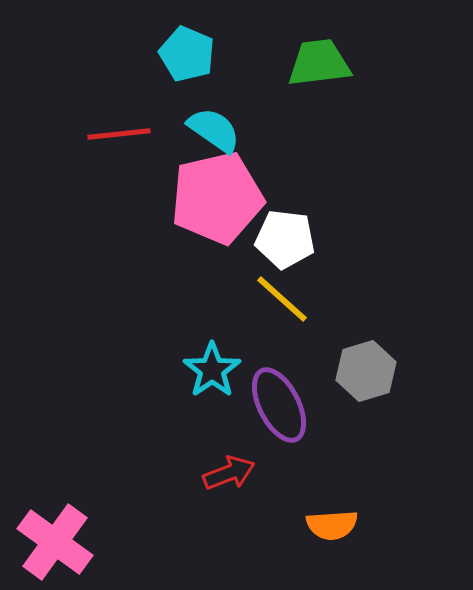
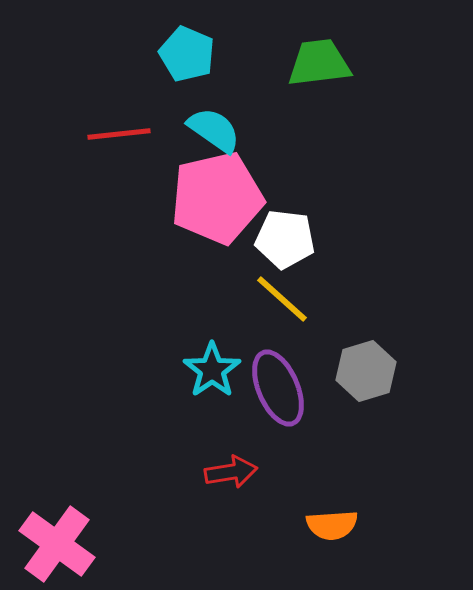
purple ellipse: moved 1 px left, 17 px up; rotated 4 degrees clockwise
red arrow: moved 2 px right, 1 px up; rotated 12 degrees clockwise
pink cross: moved 2 px right, 2 px down
